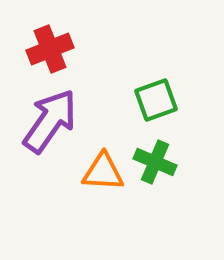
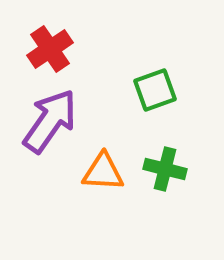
red cross: rotated 12 degrees counterclockwise
green square: moved 1 px left, 10 px up
green cross: moved 10 px right, 7 px down; rotated 9 degrees counterclockwise
